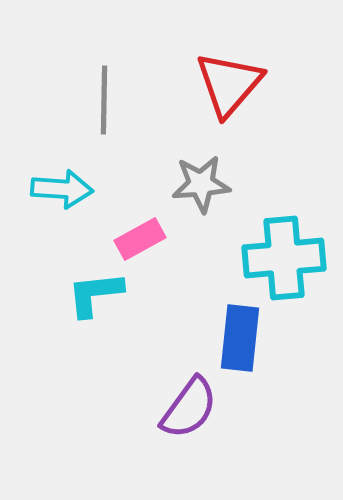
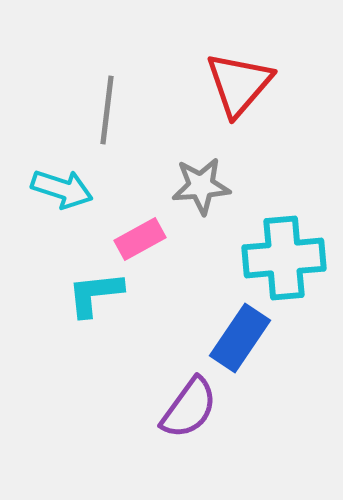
red triangle: moved 10 px right
gray line: moved 3 px right, 10 px down; rotated 6 degrees clockwise
gray star: moved 2 px down
cyan arrow: rotated 14 degrees clockwise
blue rectangle: rotated 28 degrees clockwise
